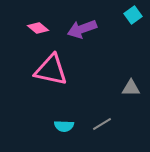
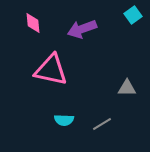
pink diamond: moved 5 px left, 5 px up; rotated 45 degrees clockwise
gray triangle: moved 4 px left
cyan semicircle: moved 6 px up
